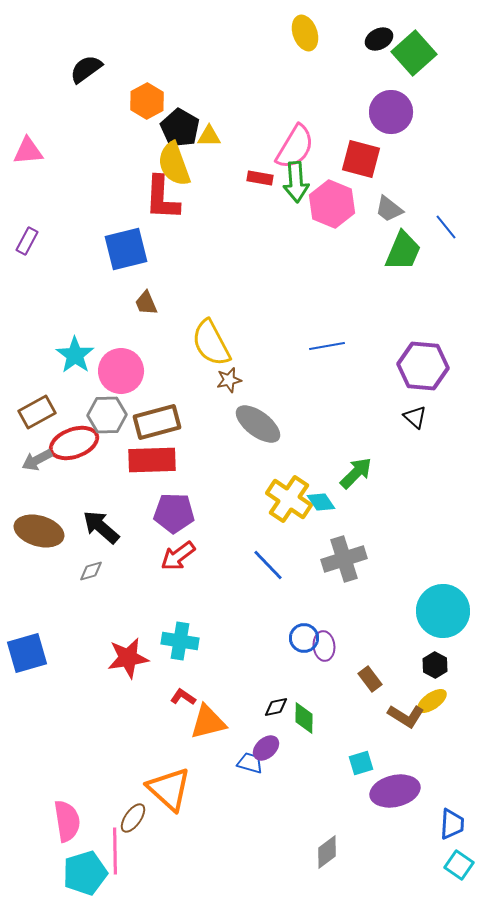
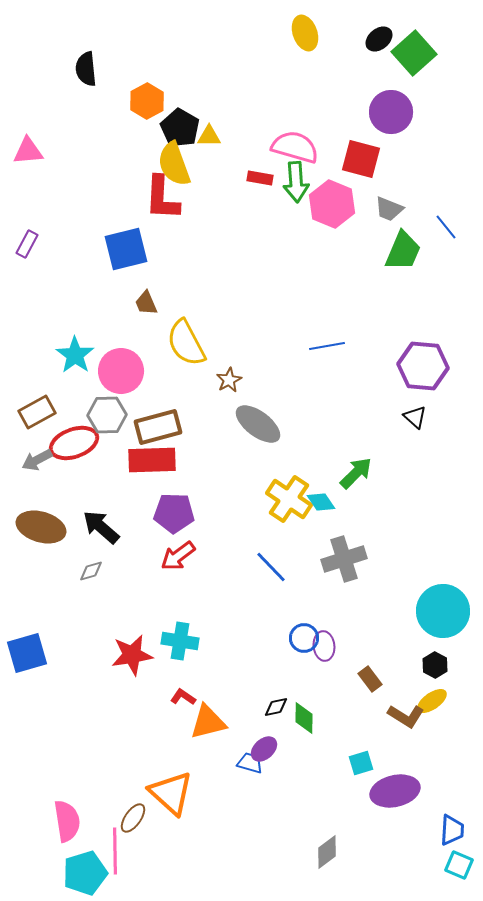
black ellipse at (379, 39): rotated 12 degrees counterclockwise
black semicircle at (86, 69): rotated 60 degrees counterclockwise
pink semicircle at (295, 147): rotated 105 degrees counterclockwise
gray trapezoid at (389, 209): rotated 16 degrees counterclockwise
purple rectangle at (27, 241): moved 3 px down
yellow semicircle at (211, 343): moved 25 px left
brown star at (229, 380): rotated 15 degrees counterclockwise
brown rectangle at (157, 422): moved 1 px right, 5 px down
brown ellipse at (39, 531): moved 2 px right, 4 px up
blue line at (268, 565): moved 3 px right, 2 px down
red star at (128, 658): moved 4 px right, 3 px up
purple ellipse at (266, 748): moved 2 px left, 1 px down
orange triangle at (169, 789): moved 2 px right, 4 px down
blue trapezoid at (452, 824): moved 6 px down
cyan square at (459, 865): rotated 12 degrees counterclockwise
